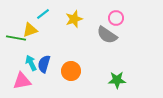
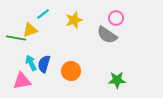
yellow star: moved 1 px down
